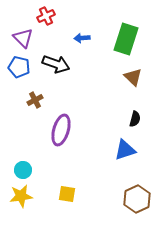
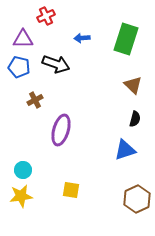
purple triangle: moved 1 px down; rotated 45 degrees counterclockwise
brown triangle: moved 8 px down
yellow square: moved 4 px right, 4 px up
